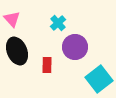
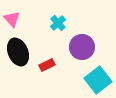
purple circle: moved 7 px right
black ellipse: moved 1 px right, 1 px down
red rectangle: rotated 63 degrees clockwise
cyan square: moved 1 px left, 1 px down
